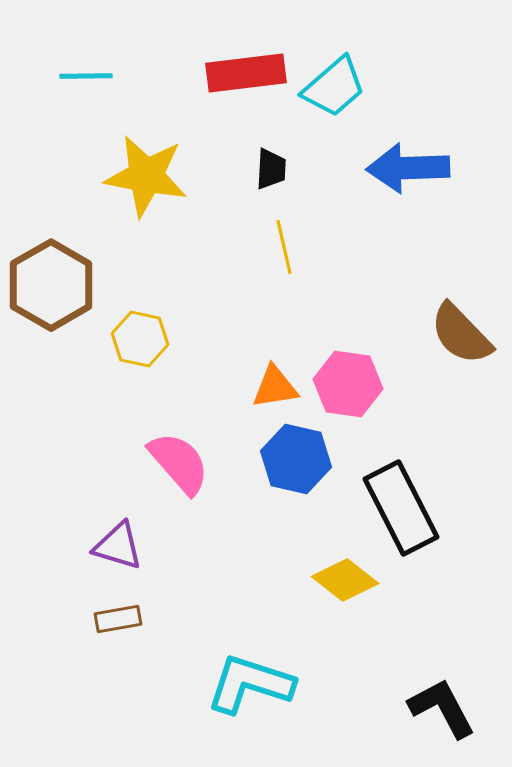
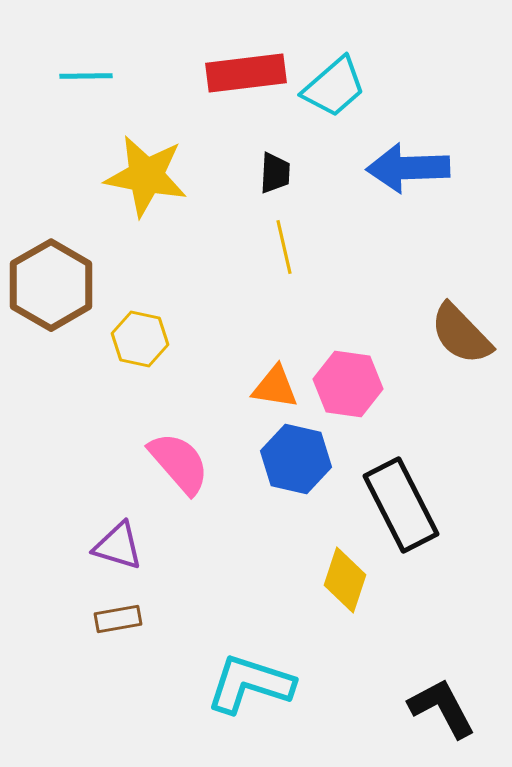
black trapezoid: moved 4 px right, 4 px down
orange triangle: rotated 18 degrees clockwise
black rectangle: moved 3 px up
yellow diamond: rotated 70 degrees clockwise
